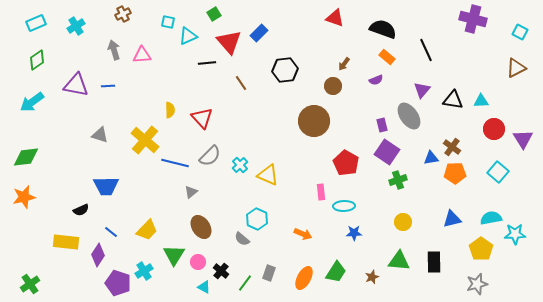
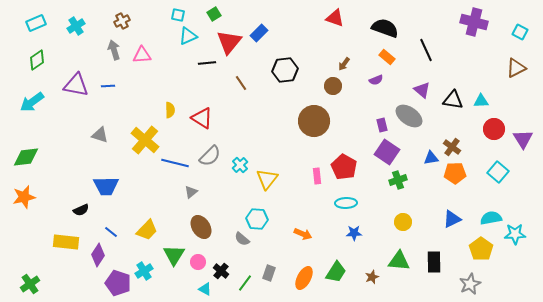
brown cross at (123, 14): moved 1 px left, 7 px down
purple cross at (473, 19): moved 1 px right, 3 px down
cyan square at (168, 22): moved 10 px right, 7 px up
black semicircle at (383, 29): moved 2 px right, 1 px up
red triangle at (229, 42): rotated 20 degrees clockwise
purple triangle at (422, 90): rotated 30 degrees counterclockwise
gray ellipse at (409, 116): rotated 20 degrees counterclockwise
red triangle at (202, 118): rotated 15 degrees counterclockwise
red pentagon at (346, 163): moved 2 px left, 4 px down
yellow triangle at (268, 175): moved 1 px left, 4 px down; rotated 45 degrees clockwise
pink rectangle at (321, 192): moved 4 px left, 16 px up
cyan ellipse at (344, 206): moved 2 px right, 3 px up
cyan hexagon at (257, 219): rotated 20 degrees counterclockwise
blue triangle at (452, 219): rotated 12 degrees counterclockwise
gray star at (477, 284): moved 7 px left; rotated 10 degrees counterclockwise
cyan triangle at (204, 287): moved 1 px right, 2 px down
